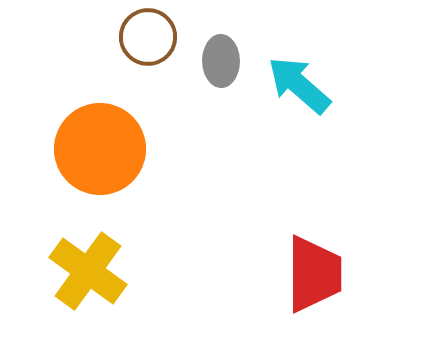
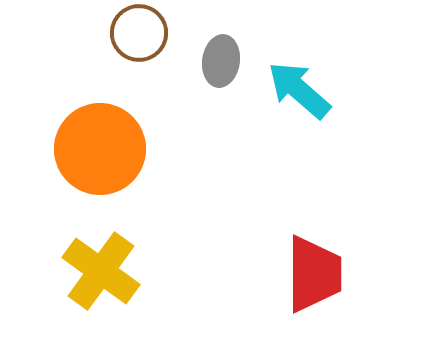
brown circle: moved 9 px left, 4 px up
gray ellipse: rotated 9 degrees clockwise
cyan arrow: moved 5 px down
yellow cross: moved 13 px right
